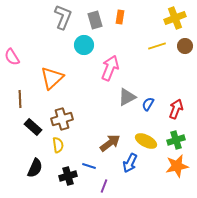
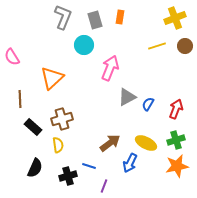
yellow ellipse: moved 2 px down
